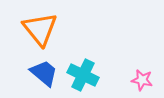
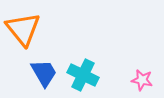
orange triangle: moved 17 px left
blue trapezoid: rotated 20 degrees clockwise
